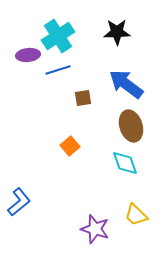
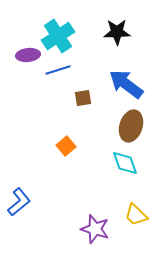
brown ellipse: rotated 36 degrees clockwise
orange square: moved 4 px left
